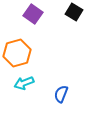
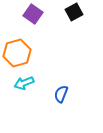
black square: rotated 30 degrees clockwise
